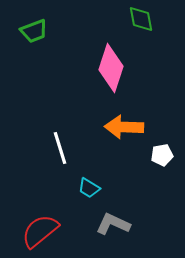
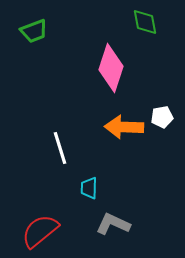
green diamond: moved 4 px right, 3 px down
white pentagon: moved 38 px up
cyan trapezoid: rotated 60 degrees clockwise
